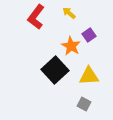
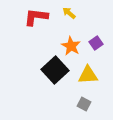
red L-shape: rotated 60 degrees clockwise
purple square: moved 7 px right, 8 px down
yellow triangle: moved 1 px left, 1 px up
